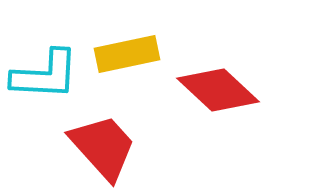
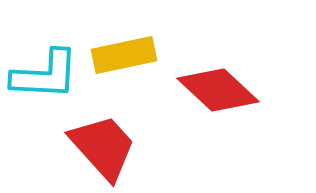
yellow rectangle: moved 3 px left, 1 px down
